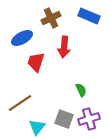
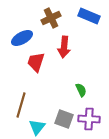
brown line: moved 1 px right, 2 px down; rotated 40 degrees counterclockwise
purple cross: rotated 20 degrees clockwise
